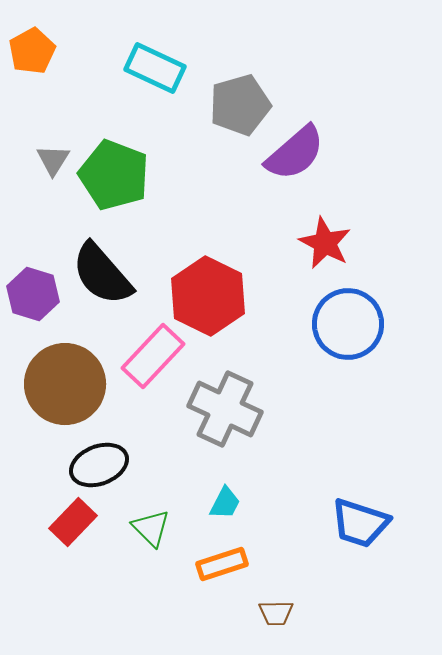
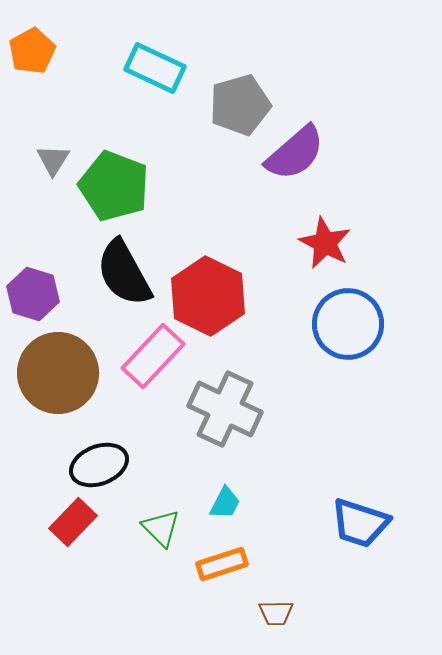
green pentagon: moved 11 px down
black semicircle: moved 22 px right, 1 px up; rotated 12 degrees clockwise
brown circle: moved 7 px left, 11 px up
green triangle: moved 10 px right
